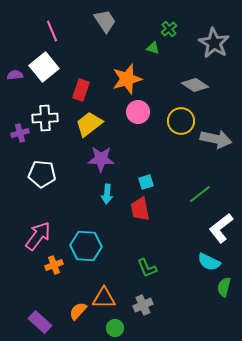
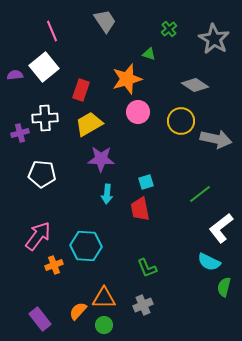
gray star: moved 4 px up
green triangle: moved 4 px left, 6 px down
yellow trapezoid: rotated 8 degrees clockwise
purple rectangle: moved 3 px up; rotated 10 degrees clockwise
green circle: moved 11 px left, 3 px up
